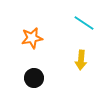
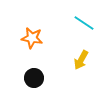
orange star: rotated 20 degrees clockwise
yellow arrow: rotated 24 degrees clockwise
